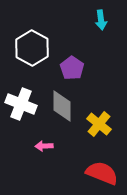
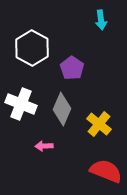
gray diamond: moved 3 px down; rotated 24 degrees clockwise
red semicircle: moved 4 px right, 2 px up
